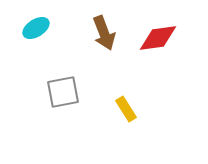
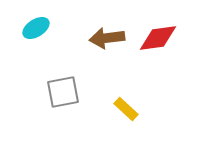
brown arrow: moved 3 px right, 5 px down; rotated 104 degrees clockwise
yellow rectangle: rotated 15 degrees counterclockwise
